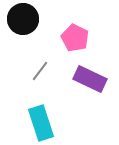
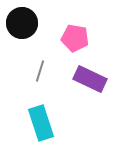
black circle: moved 1 px left, 4 px down
pink pentagon: rotated 16 degrees counterclockwise
gray line: rotated 20 degrees counterclockwise
